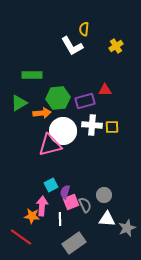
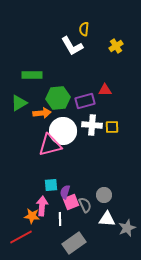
cyan square: rotated 24 degrees clockwise
red line: rotated 65 degrees counterclockwise
